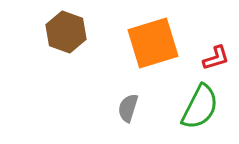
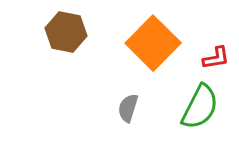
brown hexagon: rotated 9 degrees counterclockwise
orange square: rotated 28 degrees counterclockwise
red L-shape: rotated 8 degrees clockwise
